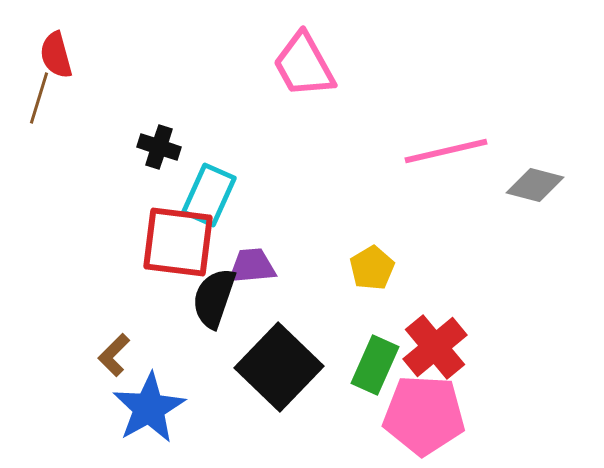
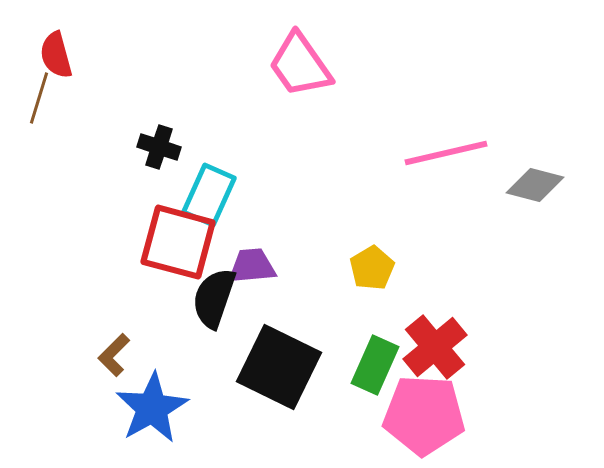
pink trapezoid: moved 4 px left; rotated 6 degrees counterclockwise
pink line: moved 2 px down
red square: rotated 8 degrees clockwise
black square: rotated 18 degrees counterclockwise
blue star: moved 3 px right
